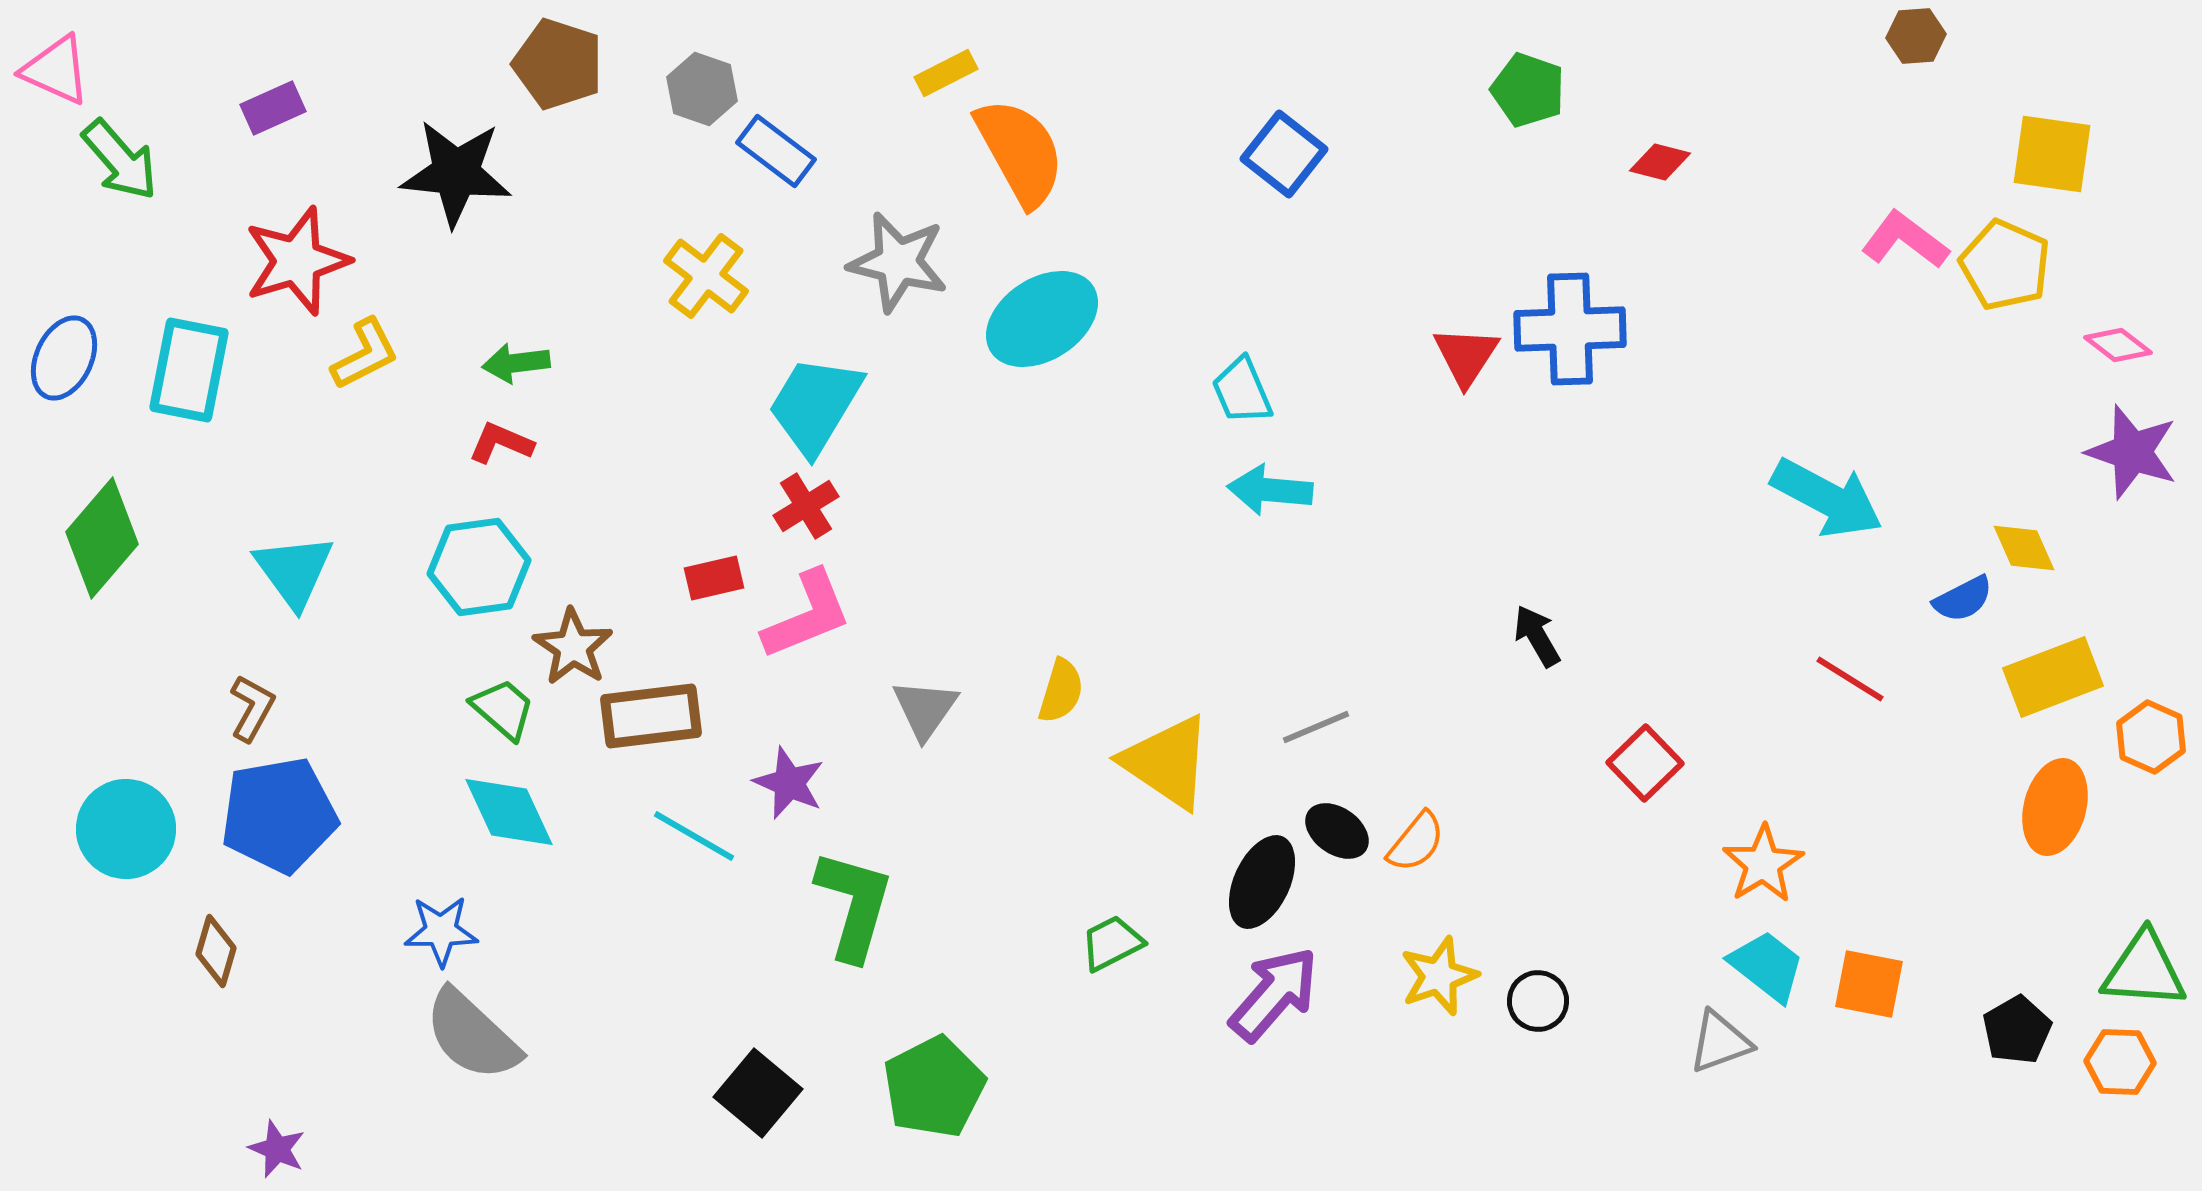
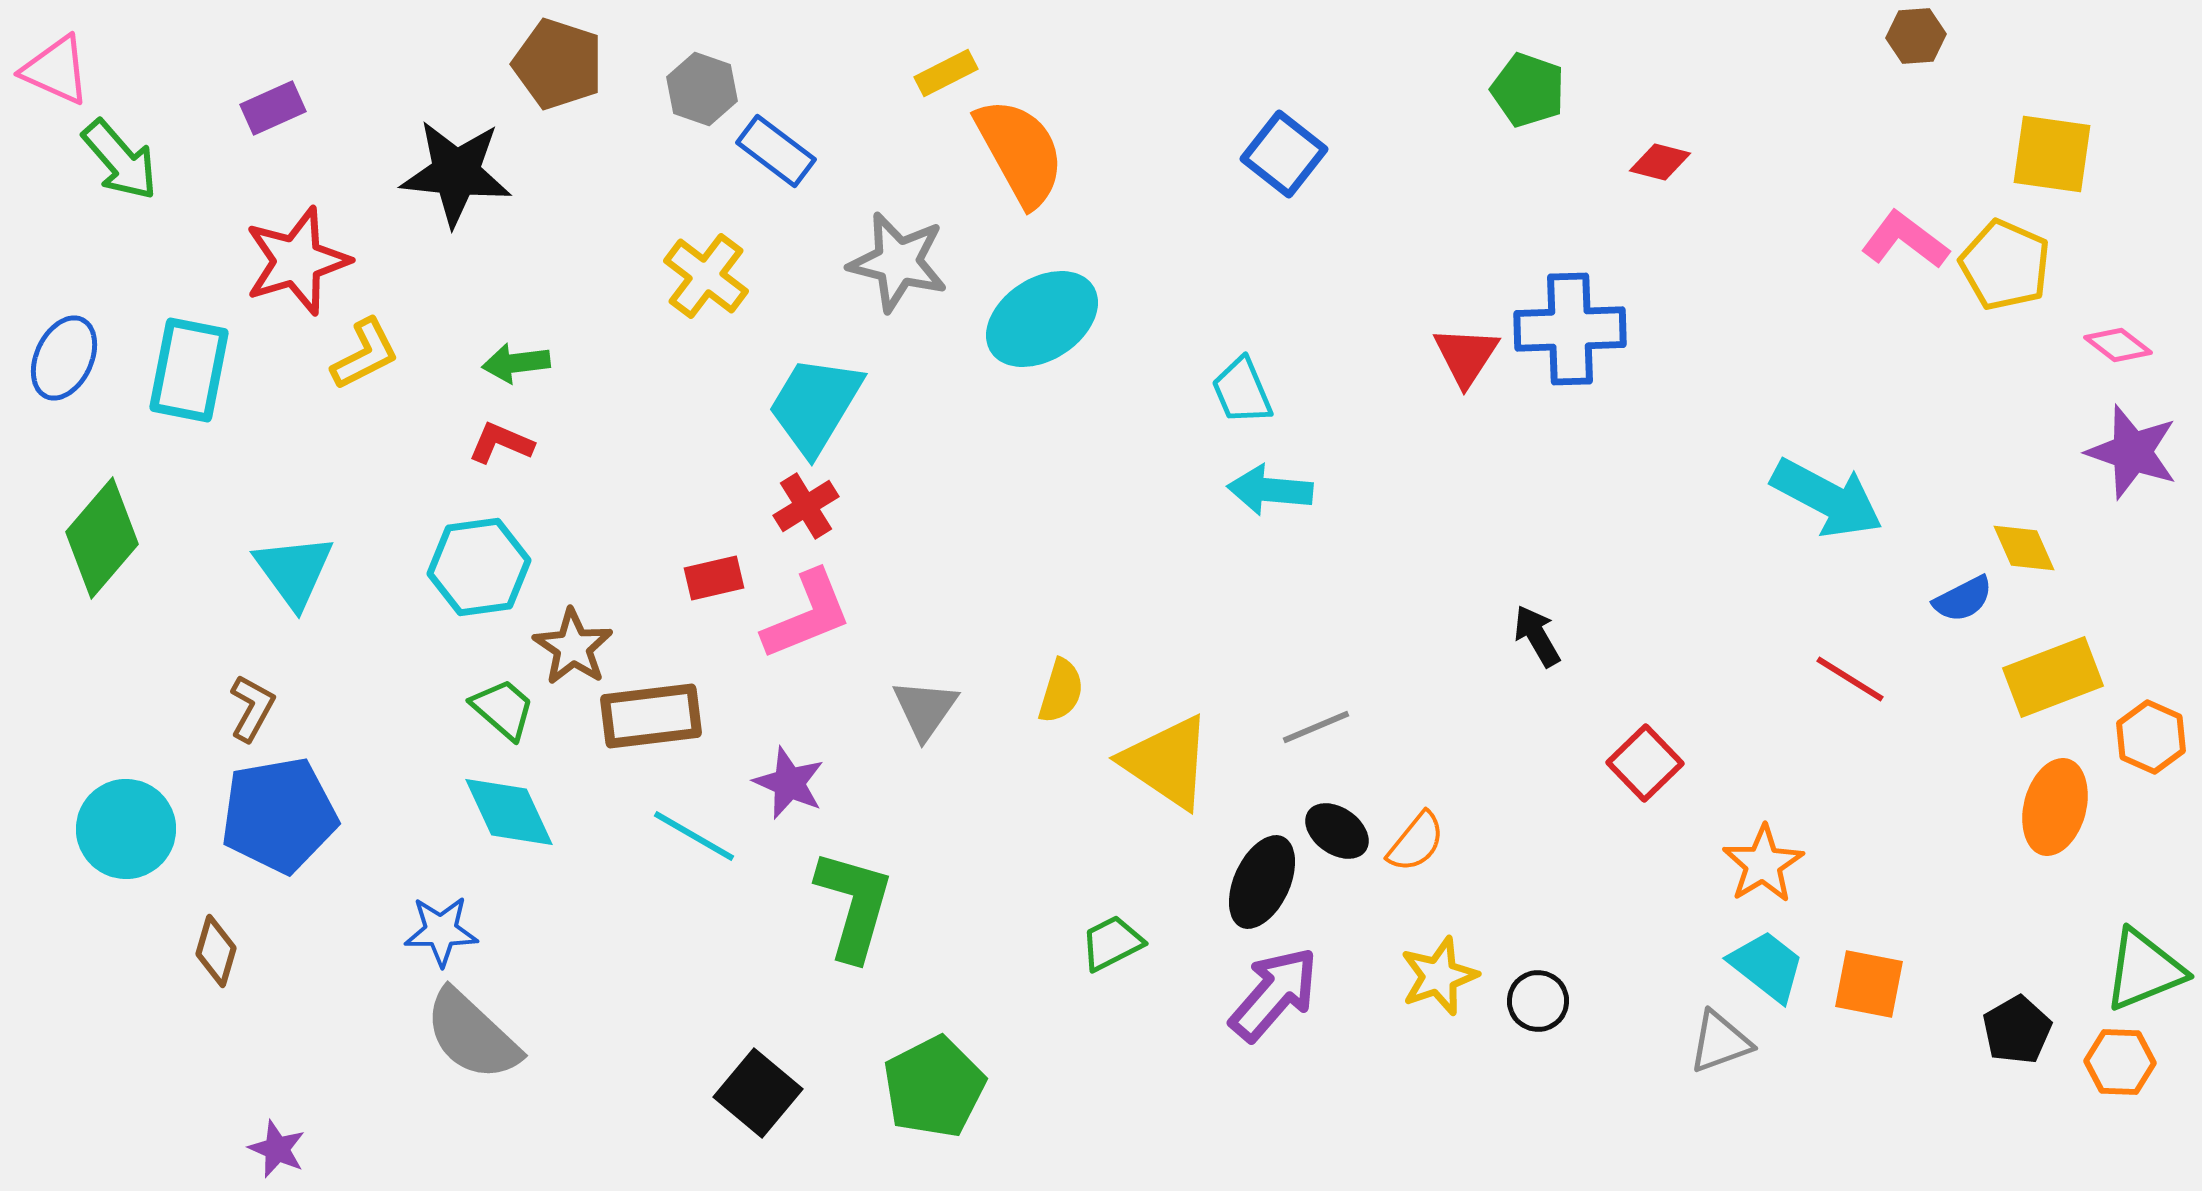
green triangle at (2144, 970): rotated 26 degrees counterclockwise
